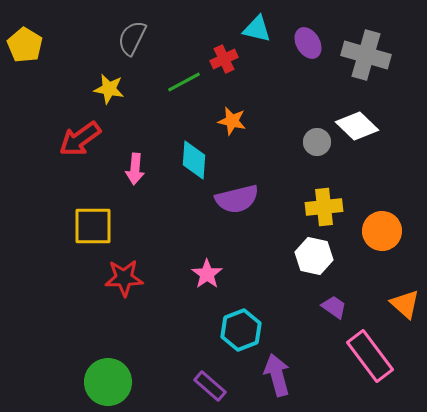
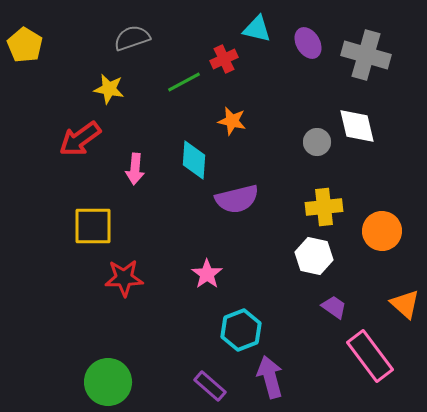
gray semicircle: rotated 45 degrees clockwise
white diamond: rotated 33 degrees clockwise
purple arrow: moved 7 px left, 2 px down
